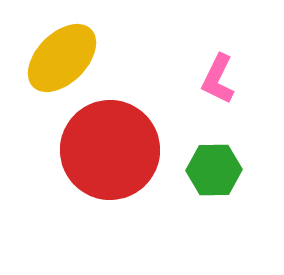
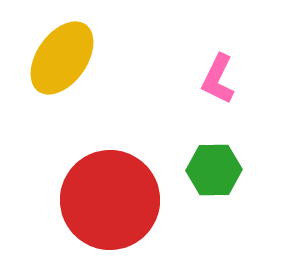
yellow ellipse: rotated 10 degrees counterclockwise
red circle: moved 50 px down
